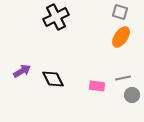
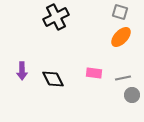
orange ellipse: rotated 10 degrees clockwise
purple arrow: rotated 120 degrees clockwise
pink rectangle: moved 3 px left, 13 px up
